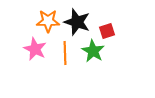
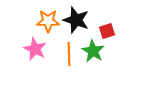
black star: moved 1 px left, 2 px up
orange line: moved 4 px right, 1 px down
